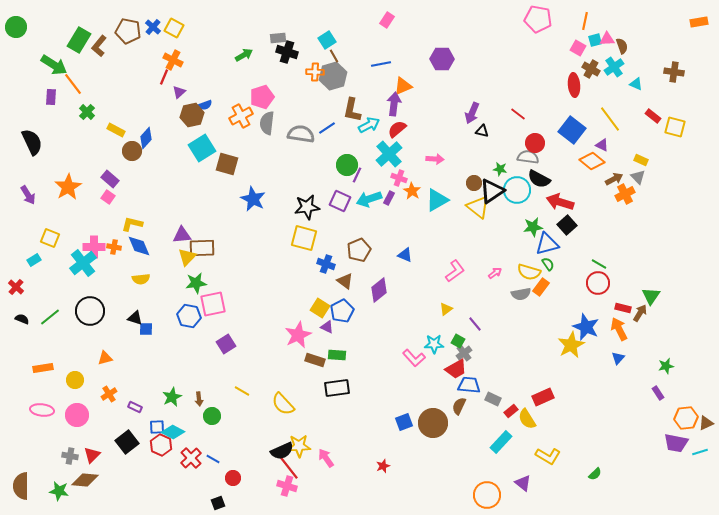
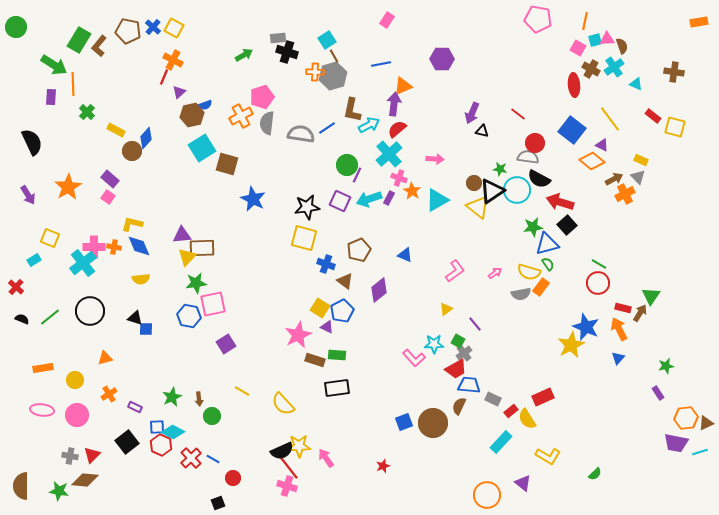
orange line at (73, 84): rotated 35 degrees clockwise
